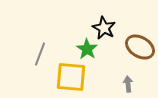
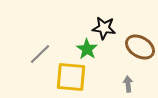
black star: rotated 20 degrees counterclockwise
gray line: rotated 25 degrees clockwise
